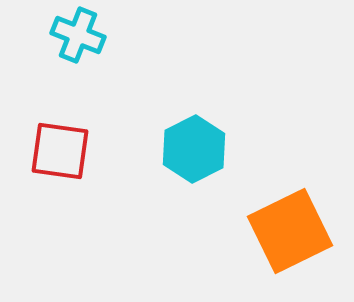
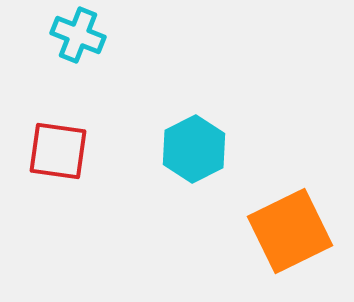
red square: moved 2 px left
